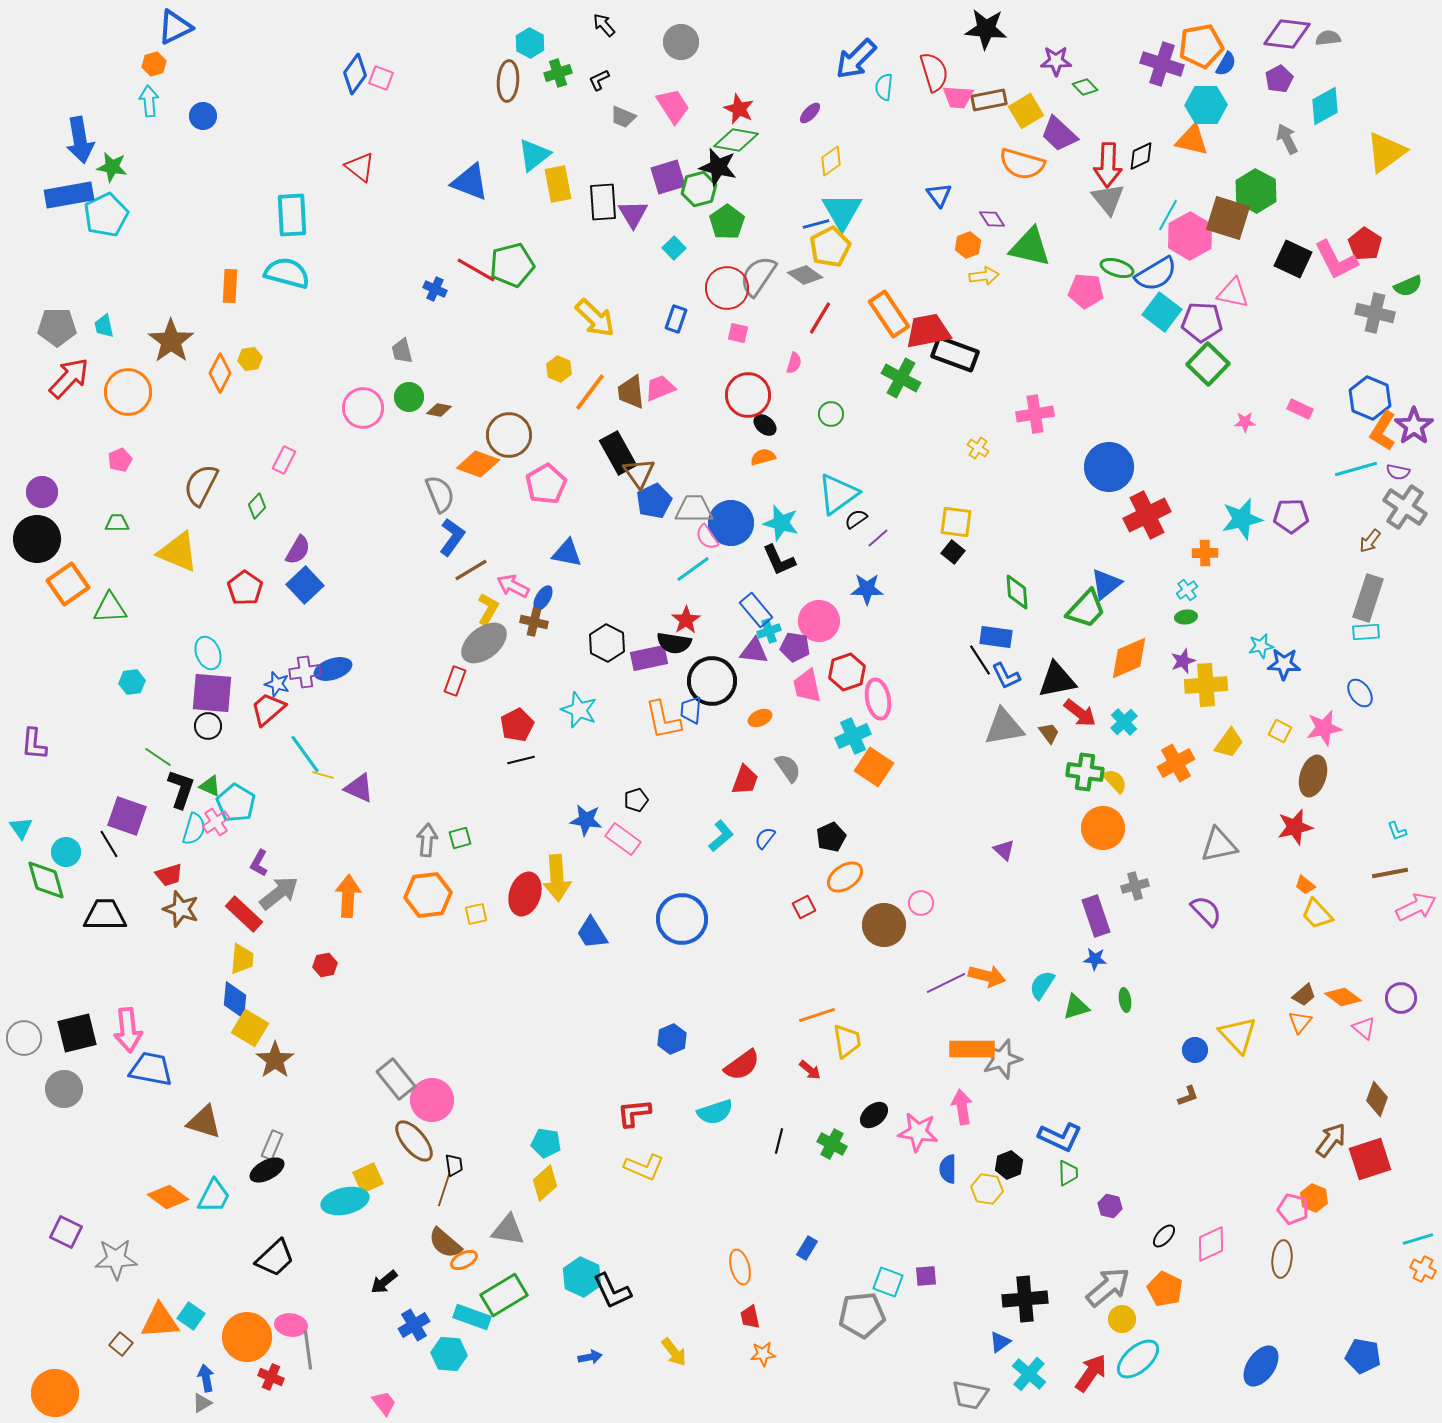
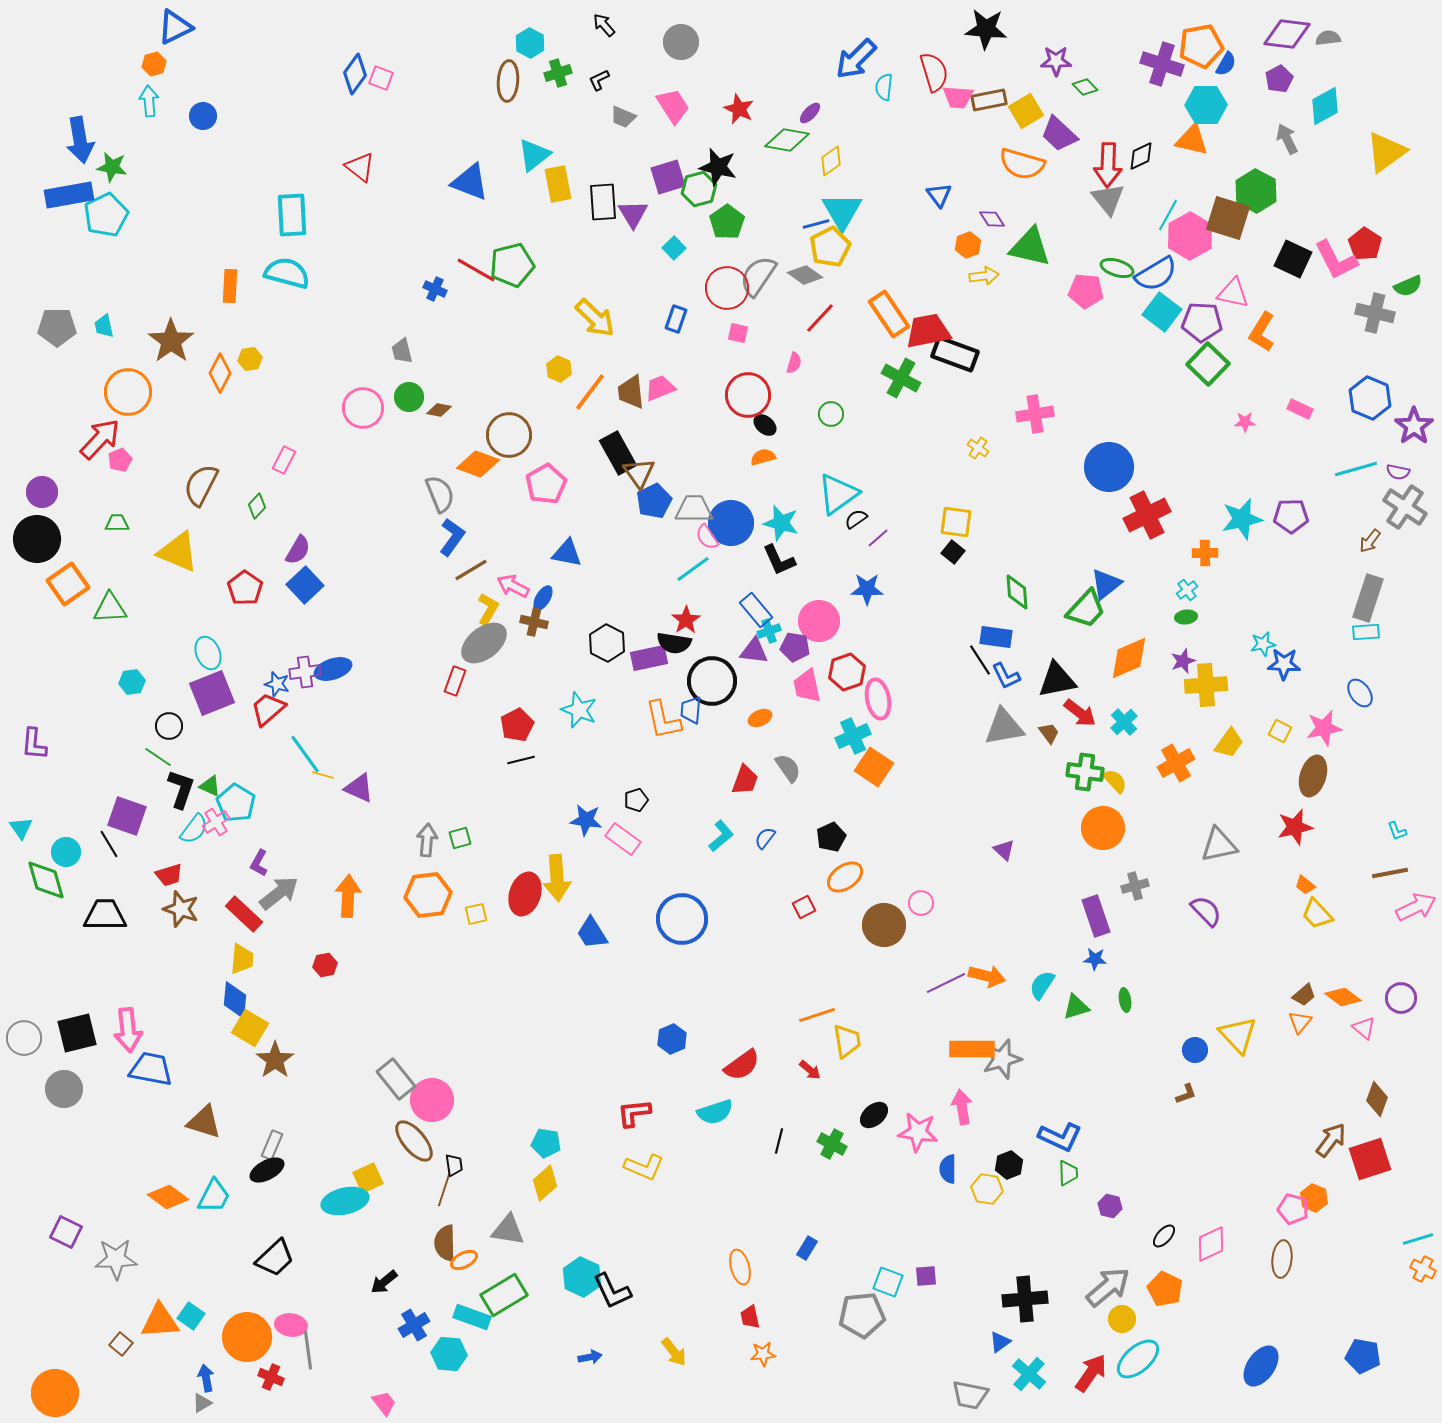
green diamond at (736, 140): moved 51 px right
red line at (820, 318): rotated 12 degrees clockwise
red arrow at (69, 378): moved 31 px right, 61 px down
orange L-shape at (1383, 431): moved 121 px left, 99 px up
cyan star at (1261, 646): moved 2 px right, 2 px up
purple square at (212, 693): rotated 27 degrees counterclockwise
black circle at (208, 726): moved 39 px left
cyan semicircle at (194, 829): rotated 20 degrees clockwise
brown L-shape at (1188, 1096): moved 2 px left, 2 px up
brown semicircle at (445, 1243): rotated 48 degrees clockwise
